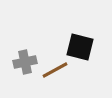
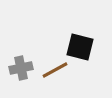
gray cross: moved 4 px left, 6 px down
